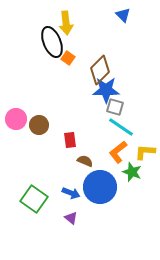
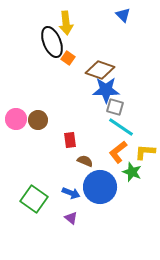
brown diamond: rotated 64 degrees clockwise
brown circle: moved 1 px left, 5 px up
